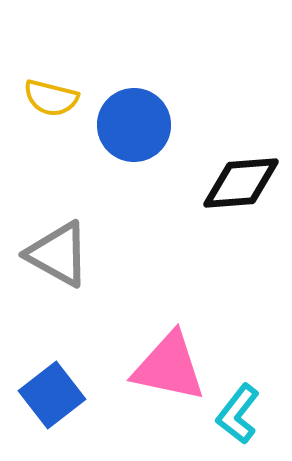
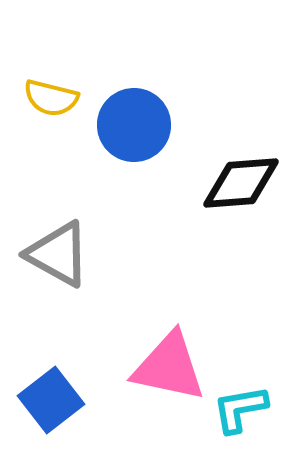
blue square: moved 1 px left, 5 px down
cyan L-shape: moved 2 px right, 5 px up; rotated 42 degrees clockwise
